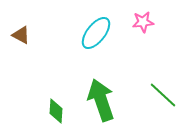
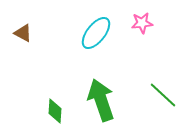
pink star: moved 1 px left, 1 px down
brown triangle: moved 2 px right, 2 px up
green diamond: moved 1 px left
